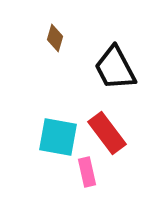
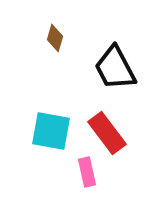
cyan square: moved 7 px left, 6 px up
